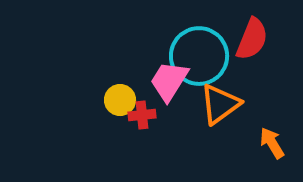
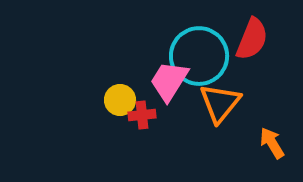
orange triangle: moved 1 px up; rotated 15 degrees counterclockwise
